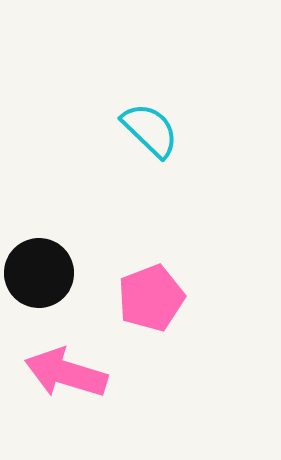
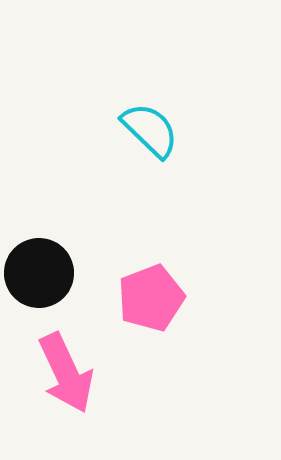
pink arrow: rotated 132 degrees counterclockwise
